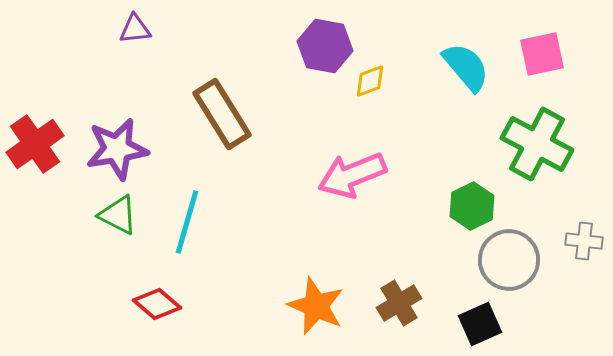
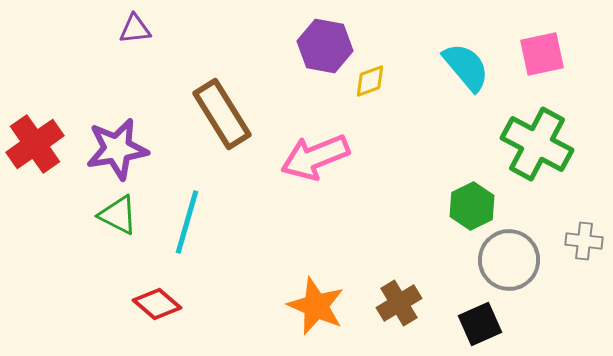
pink arrow: moved 37 px left, 18 px up
